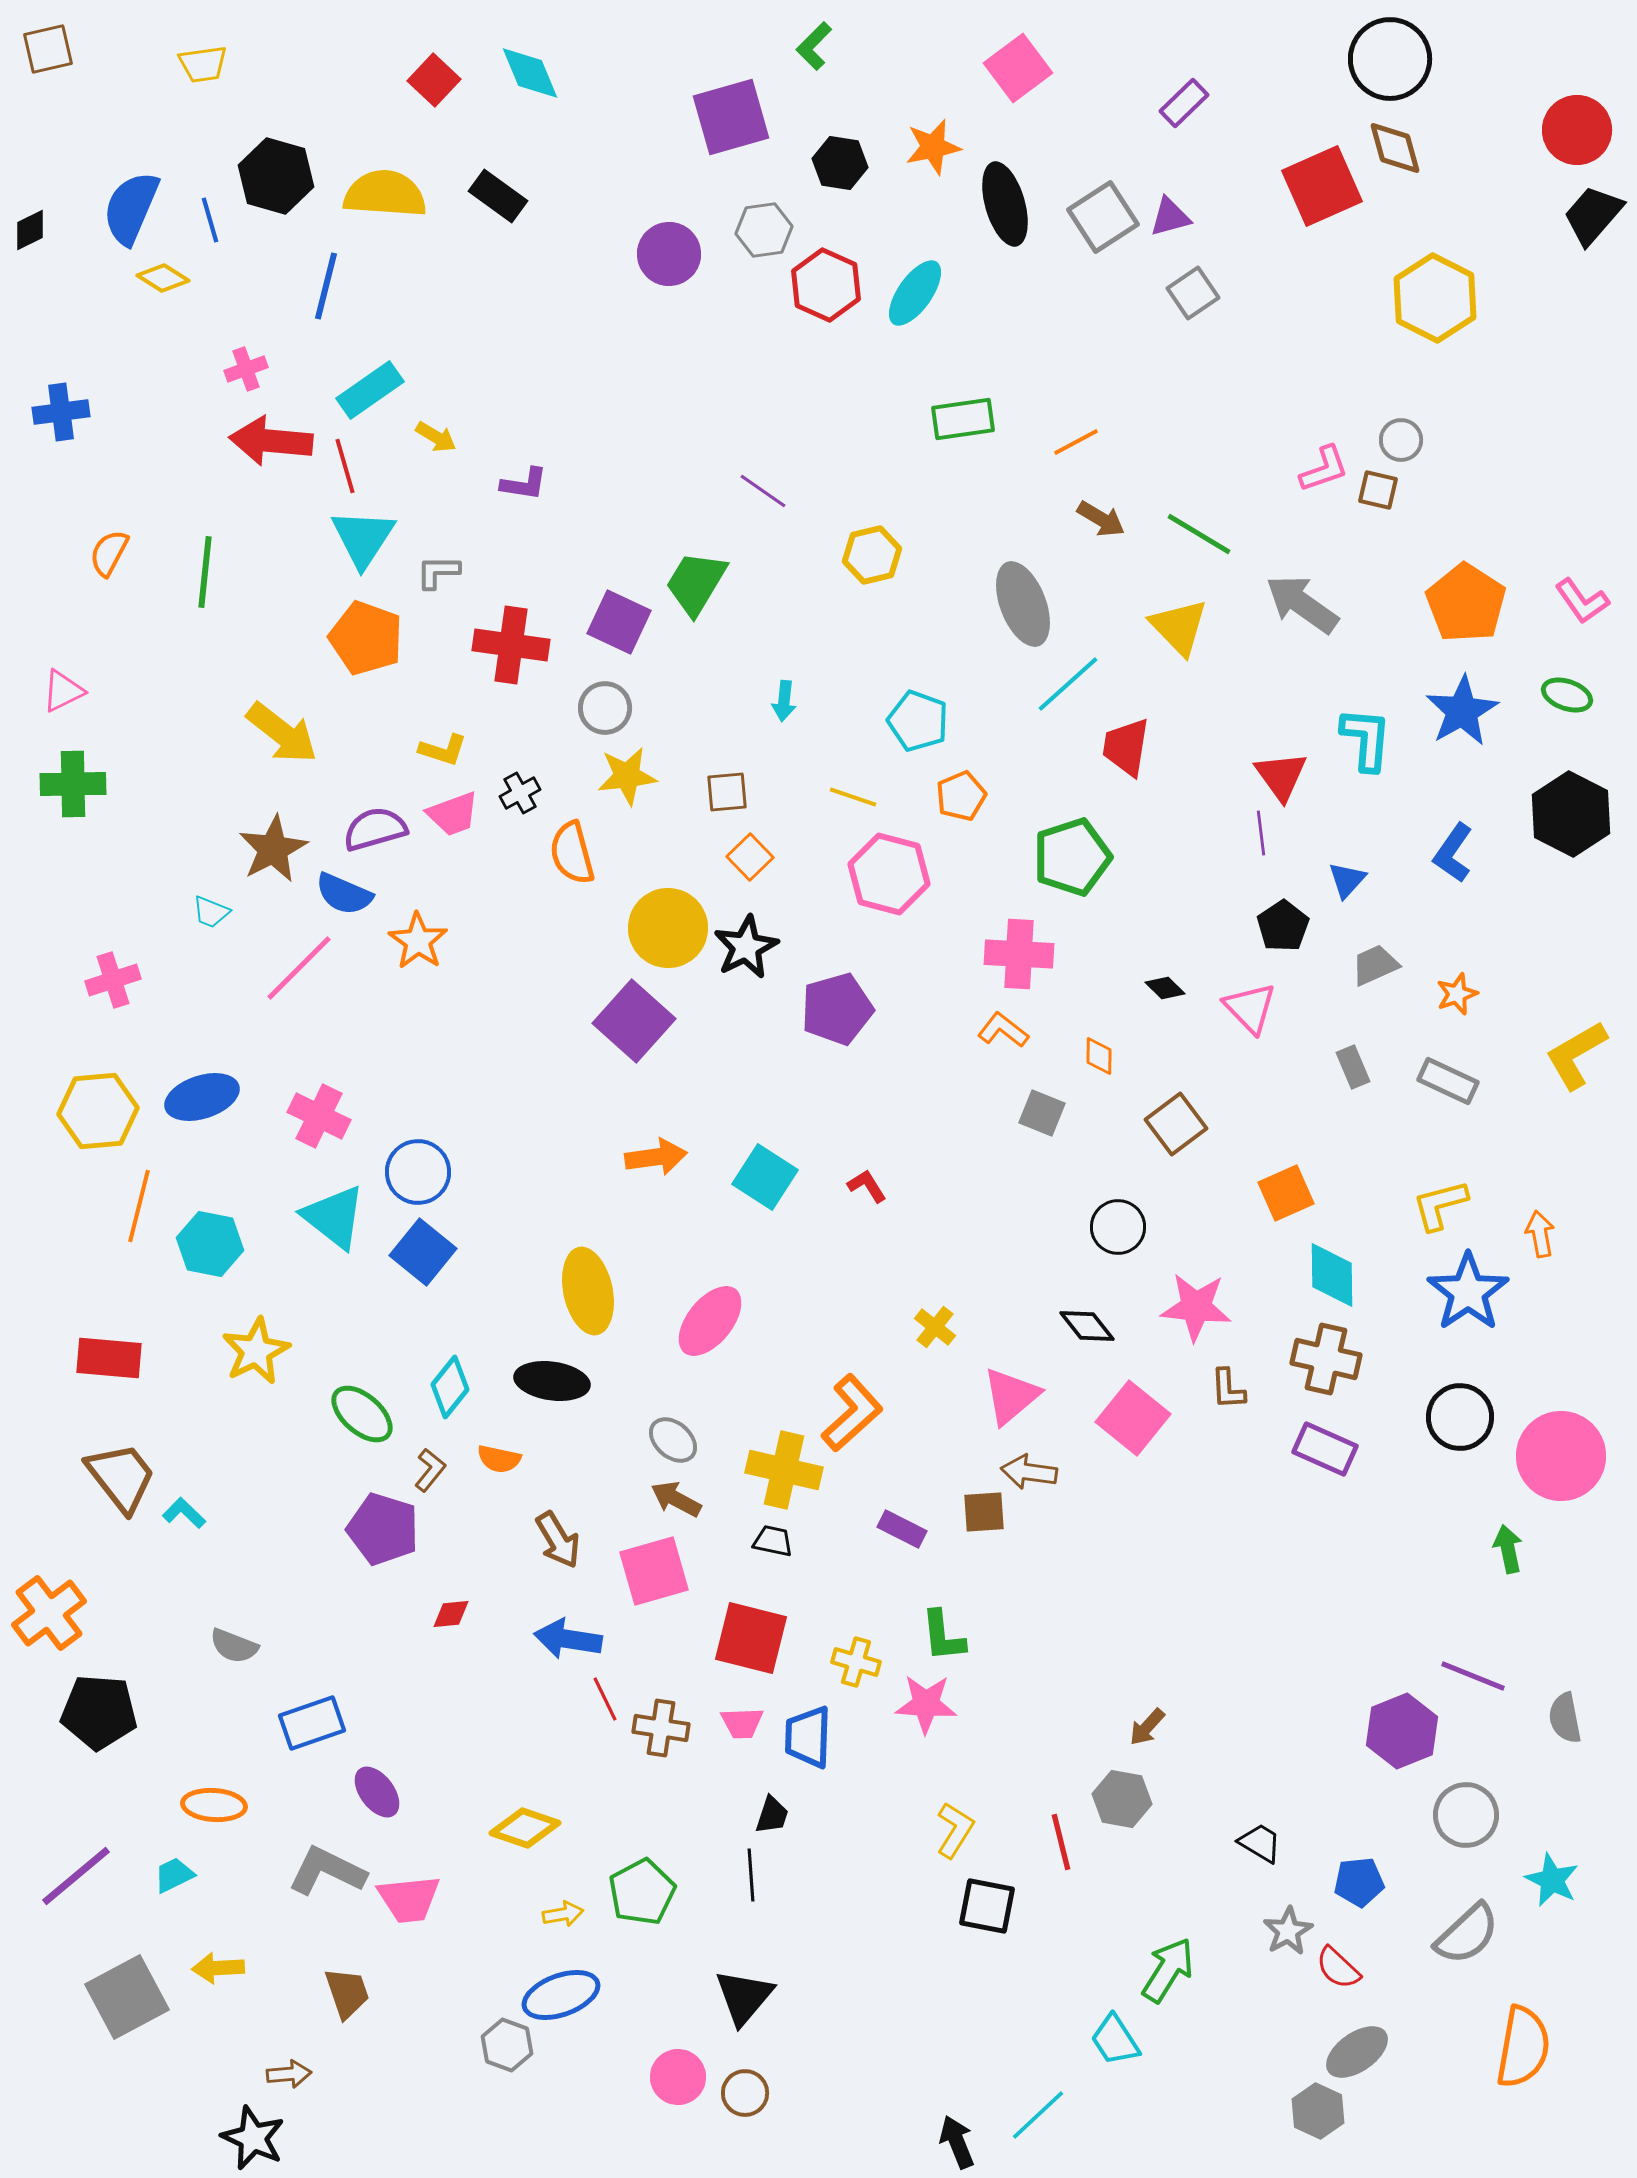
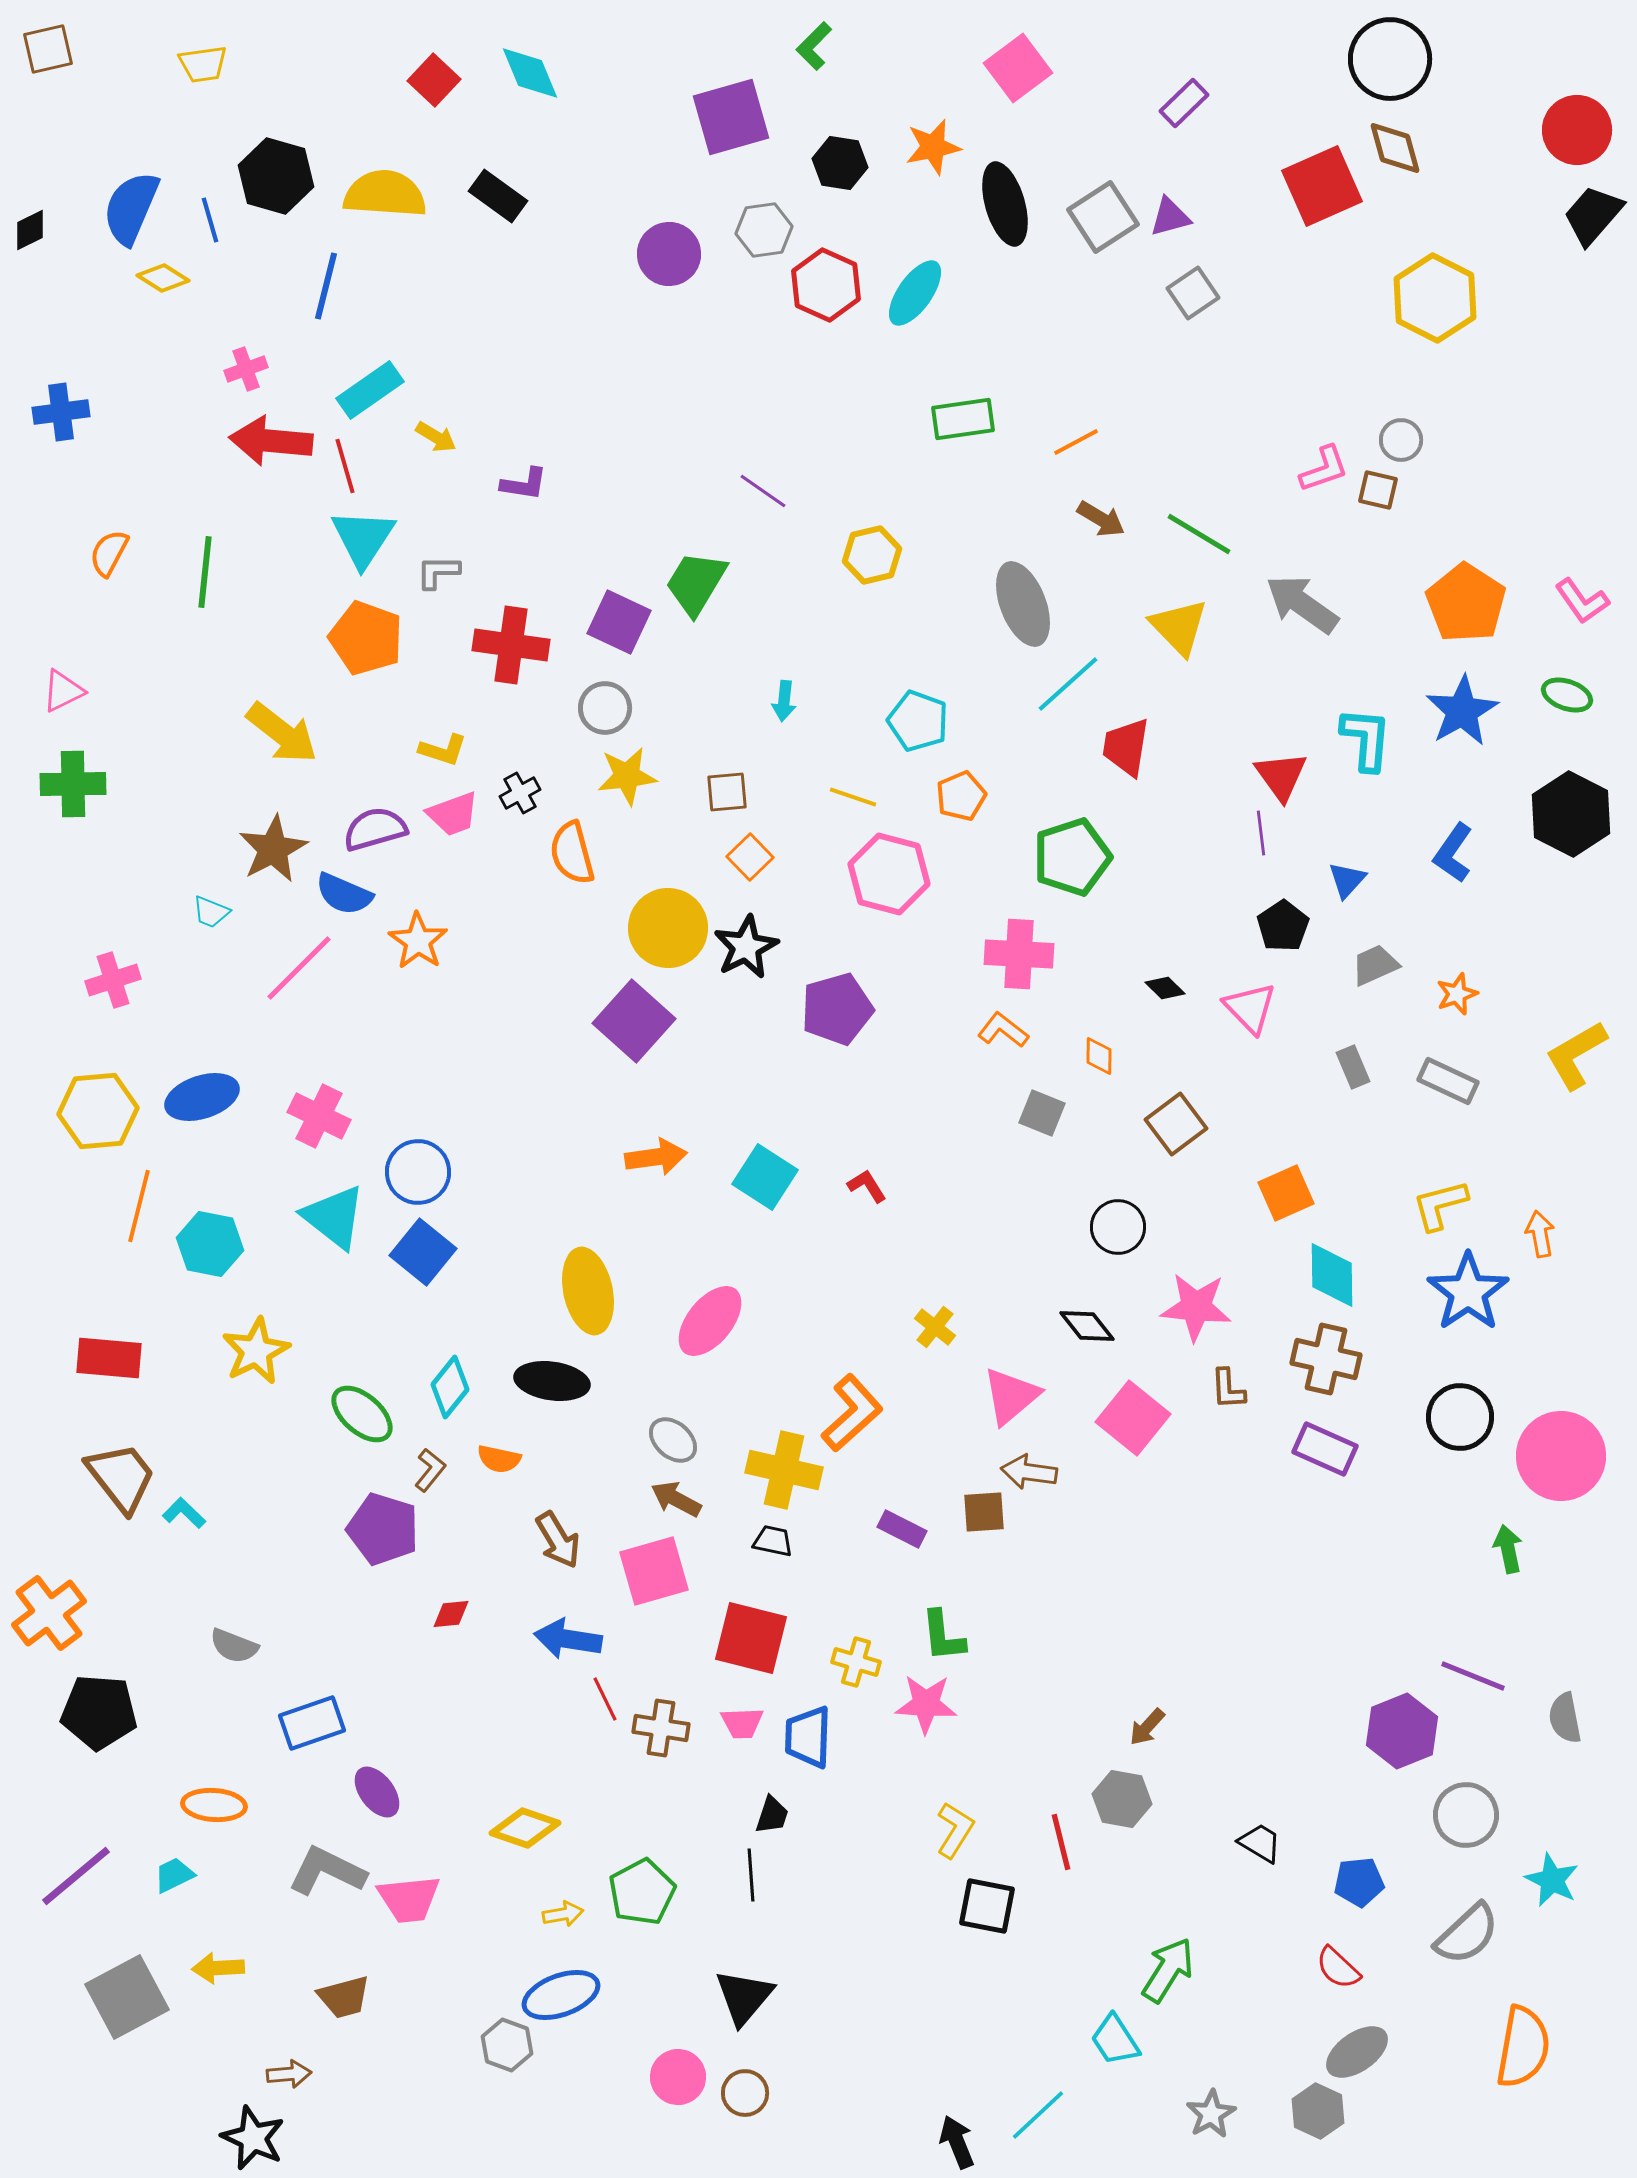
gray star at (1288, 1931): moved 77 px left, 183 px down
brown trapezoid at (347, 1993): moved 3 px left, 4 px down; rotated 94 degrees clockwise
